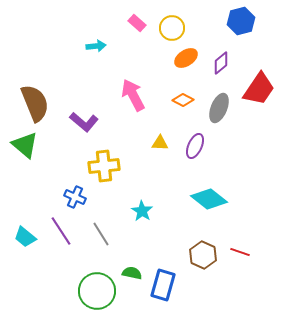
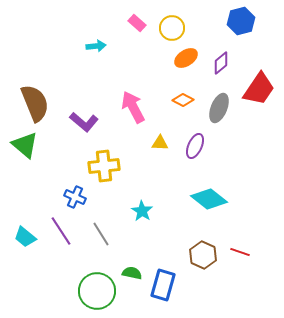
pink arrow: moved 12 px down
